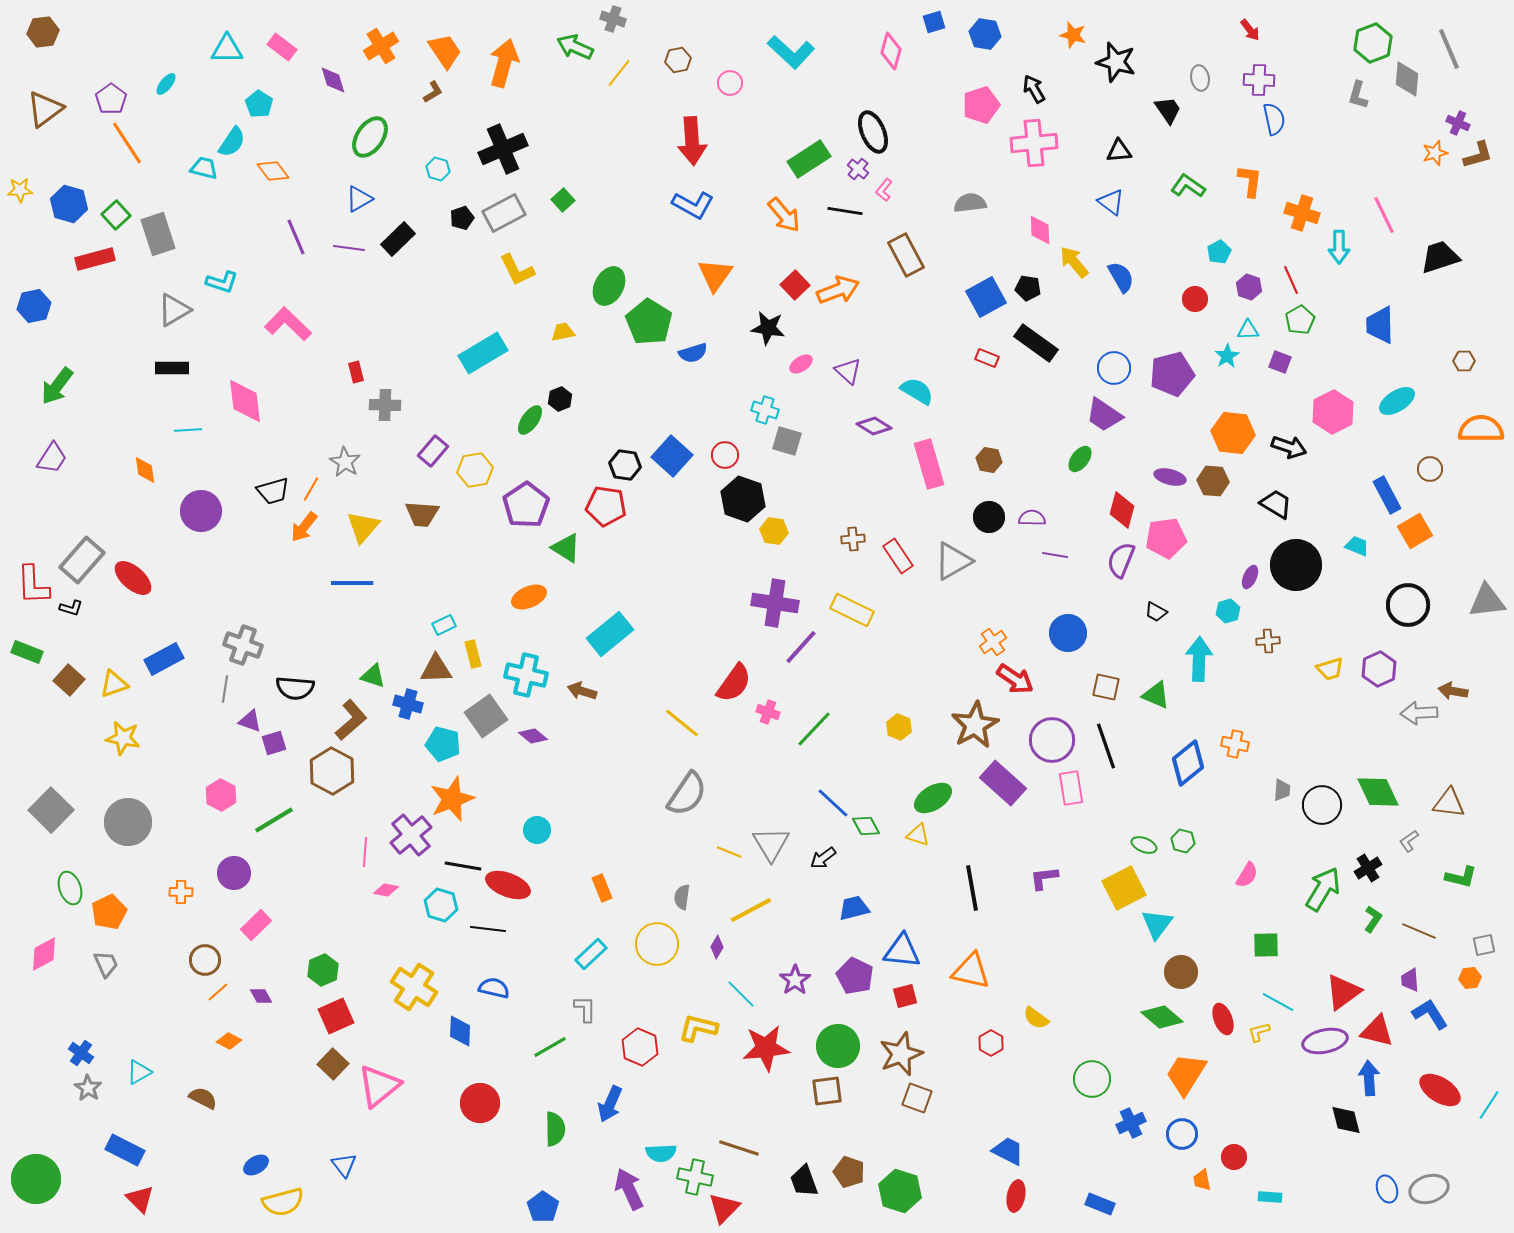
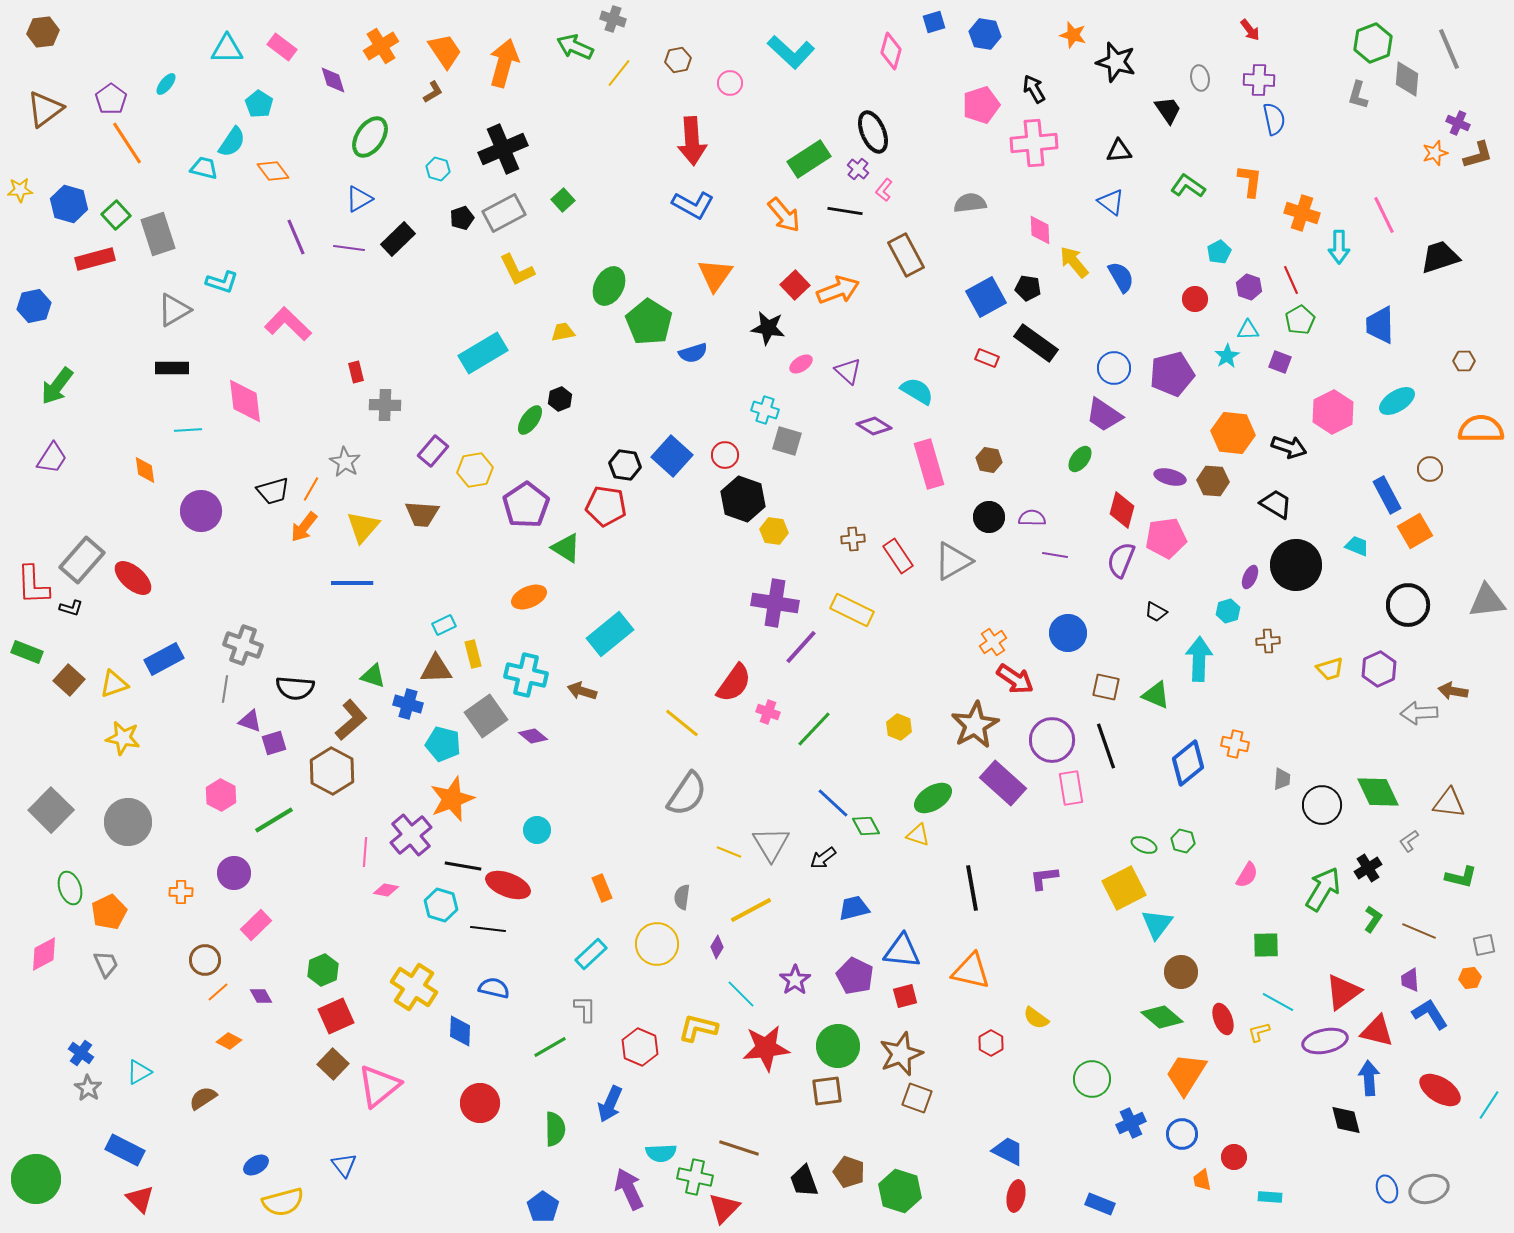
gray trapezoid at (1282, 790): moved 11 px up
brown semicircle at (203, 1098): rotated 60 degrees counterclockwise
